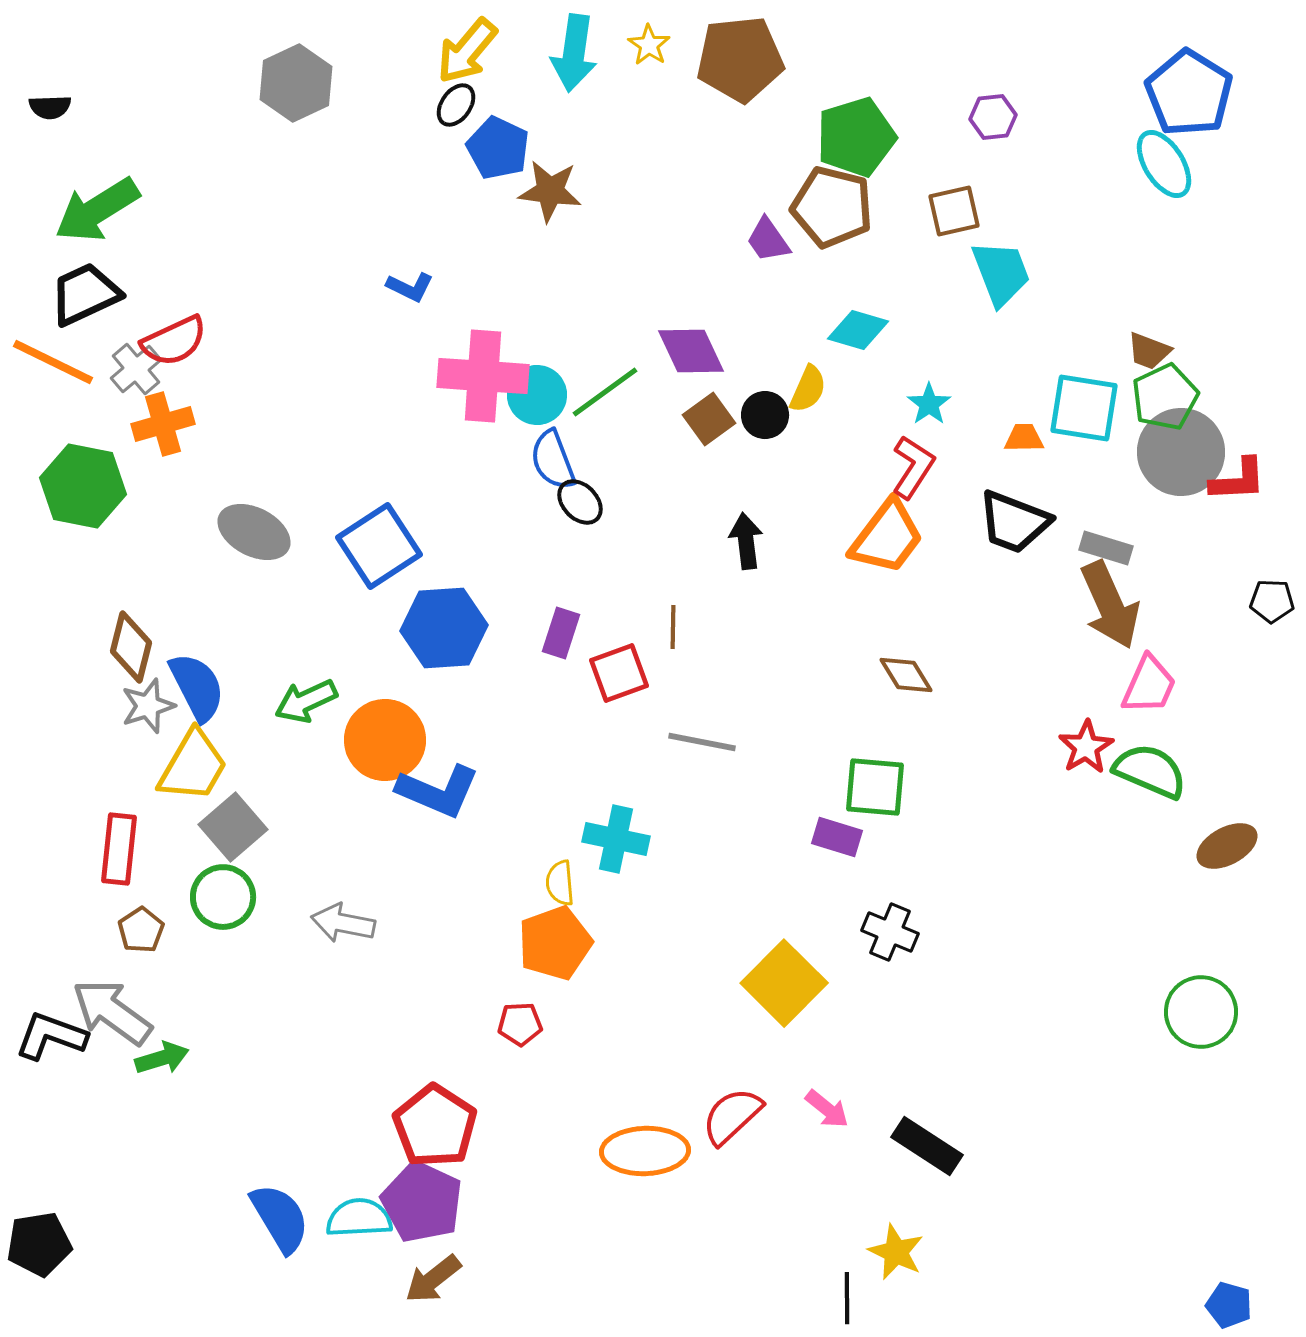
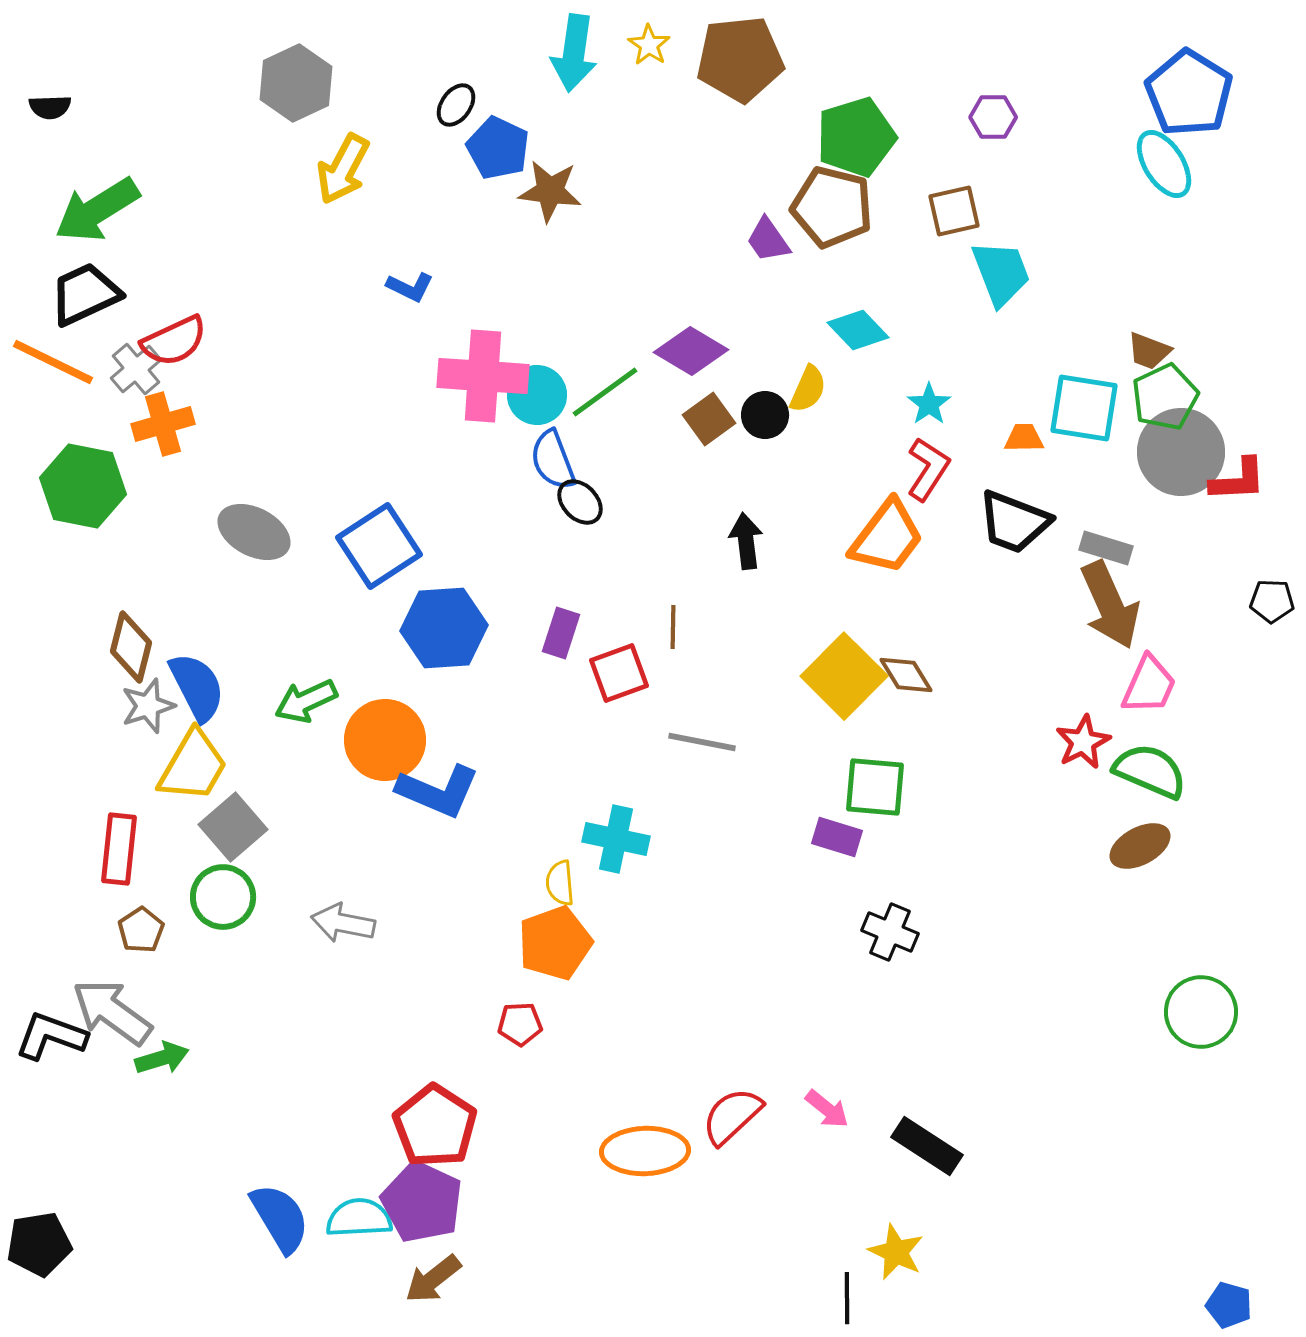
yellow arrow at (467, 51): moved 124 px left, 118 px down; rotated 12 degrees counterclockwise
purple hexagon at (993, 117): rotated 6 degrees clockwise
cyan diamond at (858, 330): rotated 30 degrees clockwise
purple diamond at (691, 351): rotated 34 degrees counterclockwise
red L-shape at (913, 467): moved 15 px right, 2 px down
red star at (1086, 747): moved 3 px left, 5 px up; rotated 4 degrees clockwise
brown ellipse at (1227, 846): moved 87 px left
yellow square at (784, 983): moved 60 px right, 307 px up
